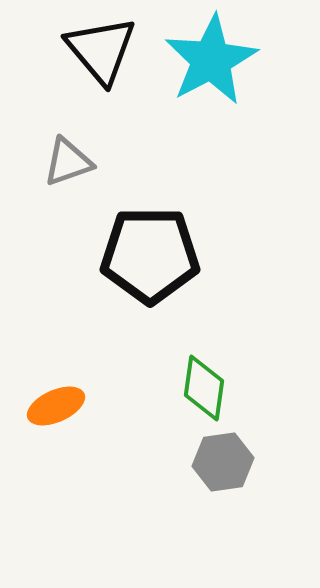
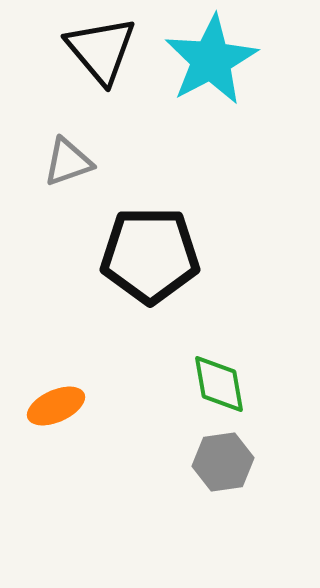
green diamond: moved 15 px right, 4 px up; rotated 18 degrees counterclockwise
